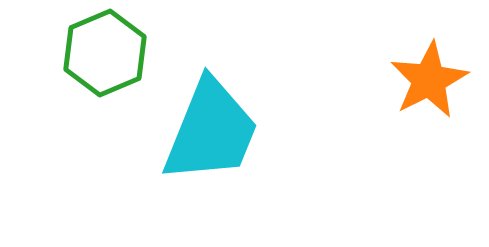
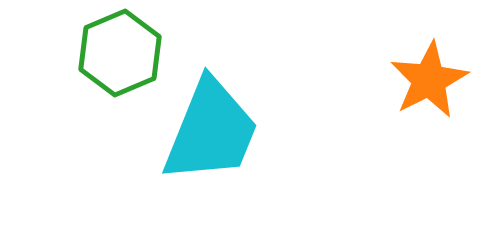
green hexagon: moved 15 px right
